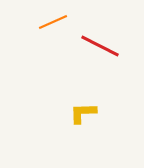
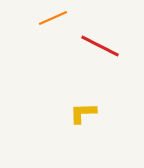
orange line: moved 4 px up
